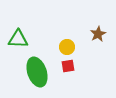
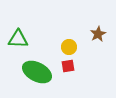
yellow circle: moved 2 px right
green ellipse: rotated 44 degrees counterclockwise
